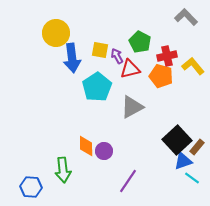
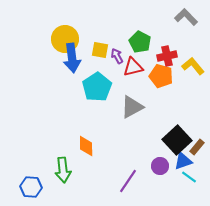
yellow circle: moved 9 px right, 6 px down
red triangle: moved 3 px right, 2 px up
purple circle: moved 56 px right, 15 px down
cyan line: moved 3 px left, 1 px up
